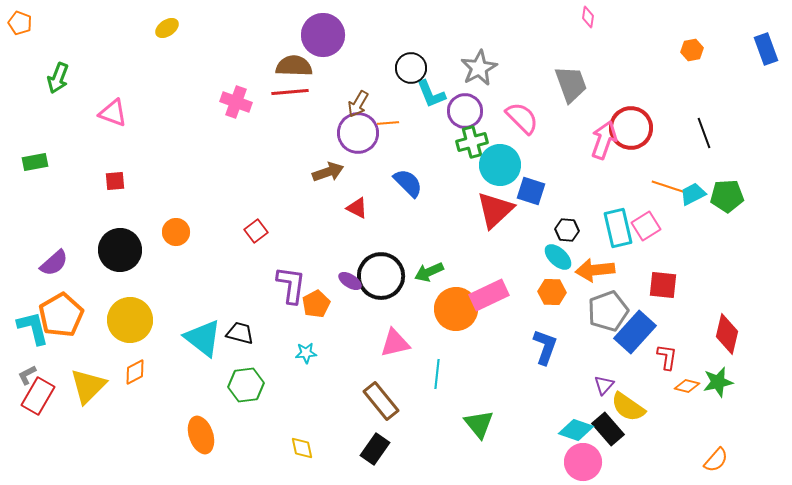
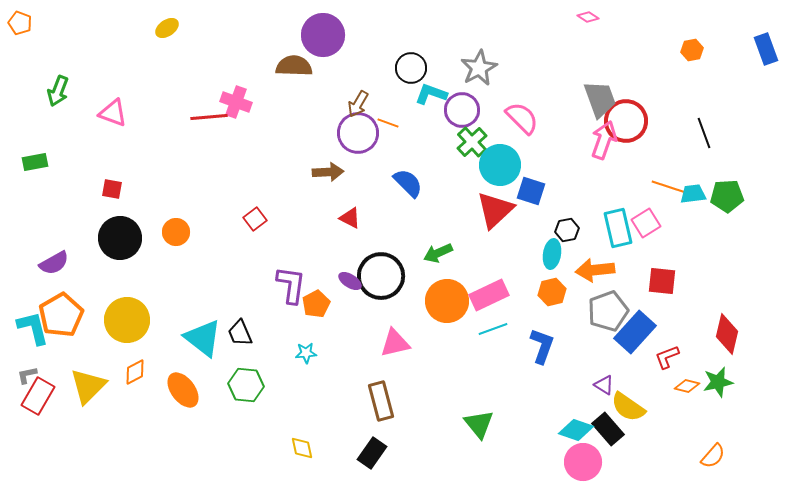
pink diamond at (588, 17): rotated 65 degrees counterclockwise
green arrow at (58, 78): moved 13 px down
gray trapezoid at (571, 84): moved 29 px right, 15 px down
red line at (290, 92): moved 81 px left, 25 px down
cyan L-shape at (431, 94): rotated 132 degrees clockwise
purple circle at (465, 111): moved 3 px left, 1 px up
orange line at (388, 123): rotated 25 degrees clockwise
red circle at (631, 128): moved 5 px left, 7 px up
green cross at (472, 142): rotated 28 degrees counterclockwise
brown arrow at (328, 172): rotated 16 degrees clockwise
red square at (115, 181): moved 3 px left, 8 px down; rotated 15 degrees clockwise
cyan trapezoid at (693, 194): rotated 20 degrees clockwise
red triangle at (357, 208): moved 7 px left, 10 px down
pink square at (646, 226): moved 3 px up
black hexagon at (567, 230): rotated 15 degrees counterclockwise
red square at (256, 231): moved 1 px left, 12 px up
black circle at (120, 250): moved 12 px up
cyan ellipse at (558, 257): moved 6 px left, 3 px up; rotated 56 degrees clockwise
purple semicircle at (54, 263): rotated 12 degrees clockwise
green arrow at (429, 272): moved 9 px right, 19 px up
red square at (663, 285): moved 1 px left, 4 px up
orange hexagon at (552, 292): rotated 16 degrees counterclockwise
orange circle at (456, 309): moved 9 px left, 8 px up
yellow circle at (130, 320): moved 3 px left
black trapezoid at (240, 333): rotated 128 degrees counterclockwise
blue L-shape at (545, 347): moved 3 px left, 1 px up
red L-shape at (667, 357): rotated 120 degrees counterclockwise
cyan line at (437, 374): moved 56 px right, 45 px up; rotated 64 degrees clockwise
gray L-shape at (27, 375): rotated 15 degrees clockwise
green hexagon at (246, 385): rotated 12 degrees clockwise
purple triangle at (604, 385): rotated 40 degrees counterclockwise
brown rectangle at (381, 401): rotated 24 degrees clockwise
orange ellipse at (201, 435): moved 18 px left, 45 px up; rotated 18 degrees counterclockwise
black rectangle at (375, 449): moved 3 px left, 4 px down
orange semicircle at (716, 460): moved 3 px left, 4 px up
